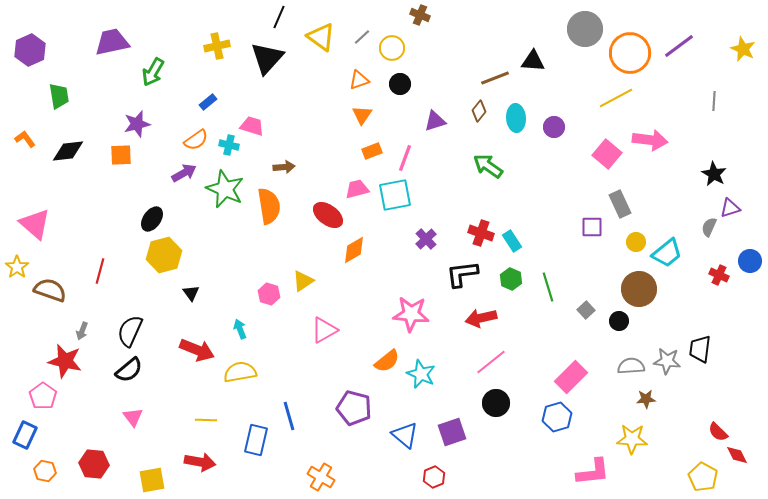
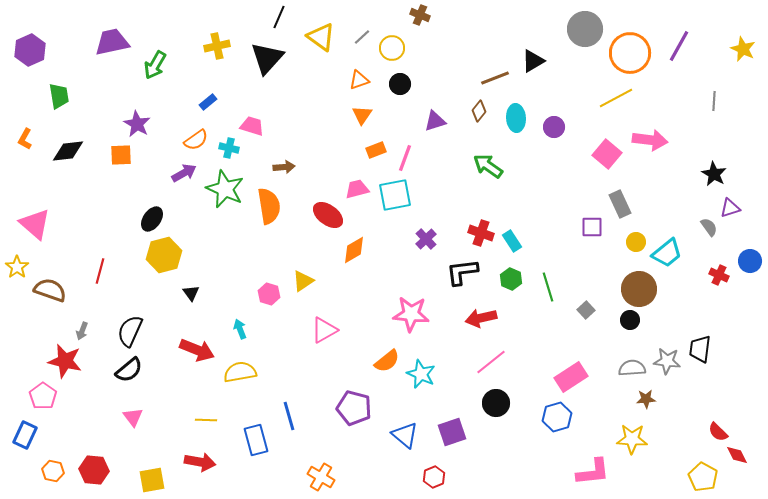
purple line at (679, 46): rotated 24 degrees counterclockwise
black triangle at (533, 61): rotated 35 degrees counterclockwise
green arrow at (153, 72): moved 2 px right, 7 px up
purple star at (137, 124): rotated 28 degrees counterclockwise
orange L-shape at (25, 139): rotated 115 degrees counterclockwise
cyan cross at (229, 145): moved 3 px down
orange rectangle at (372, 151): moved 4 px right, 1 px up
gray semicircle at (709, 227): rotated 120 degrees clockwise
black L-shape at (462, 274): moved 2 px up
black circle at (619, 321): moved 11 px right, 1 px up
gray semicircle at (631, 366): moved 1 px right, 2 px down
pink rectangle at (571, 377): rotated 12 degrees clockwise
blue rectangle at (256, 440): rotated 28 degrees counterclockwise
red hexagon at (94, 464): moved 6 px down
orange hexagon at (45, 471): moved 8 px right
